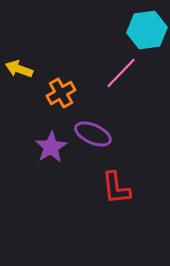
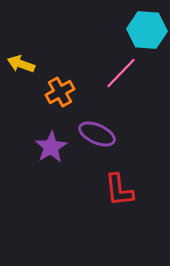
cyan hexagon: rotated 12 degrees clockwise
yellow arrow: moved 2 px right, 5 px up
orange cross: moved 1 px left, 1 px up
purple ellipse: moved 4 px right
red L-shape: moved 3 px right, 2 px down
